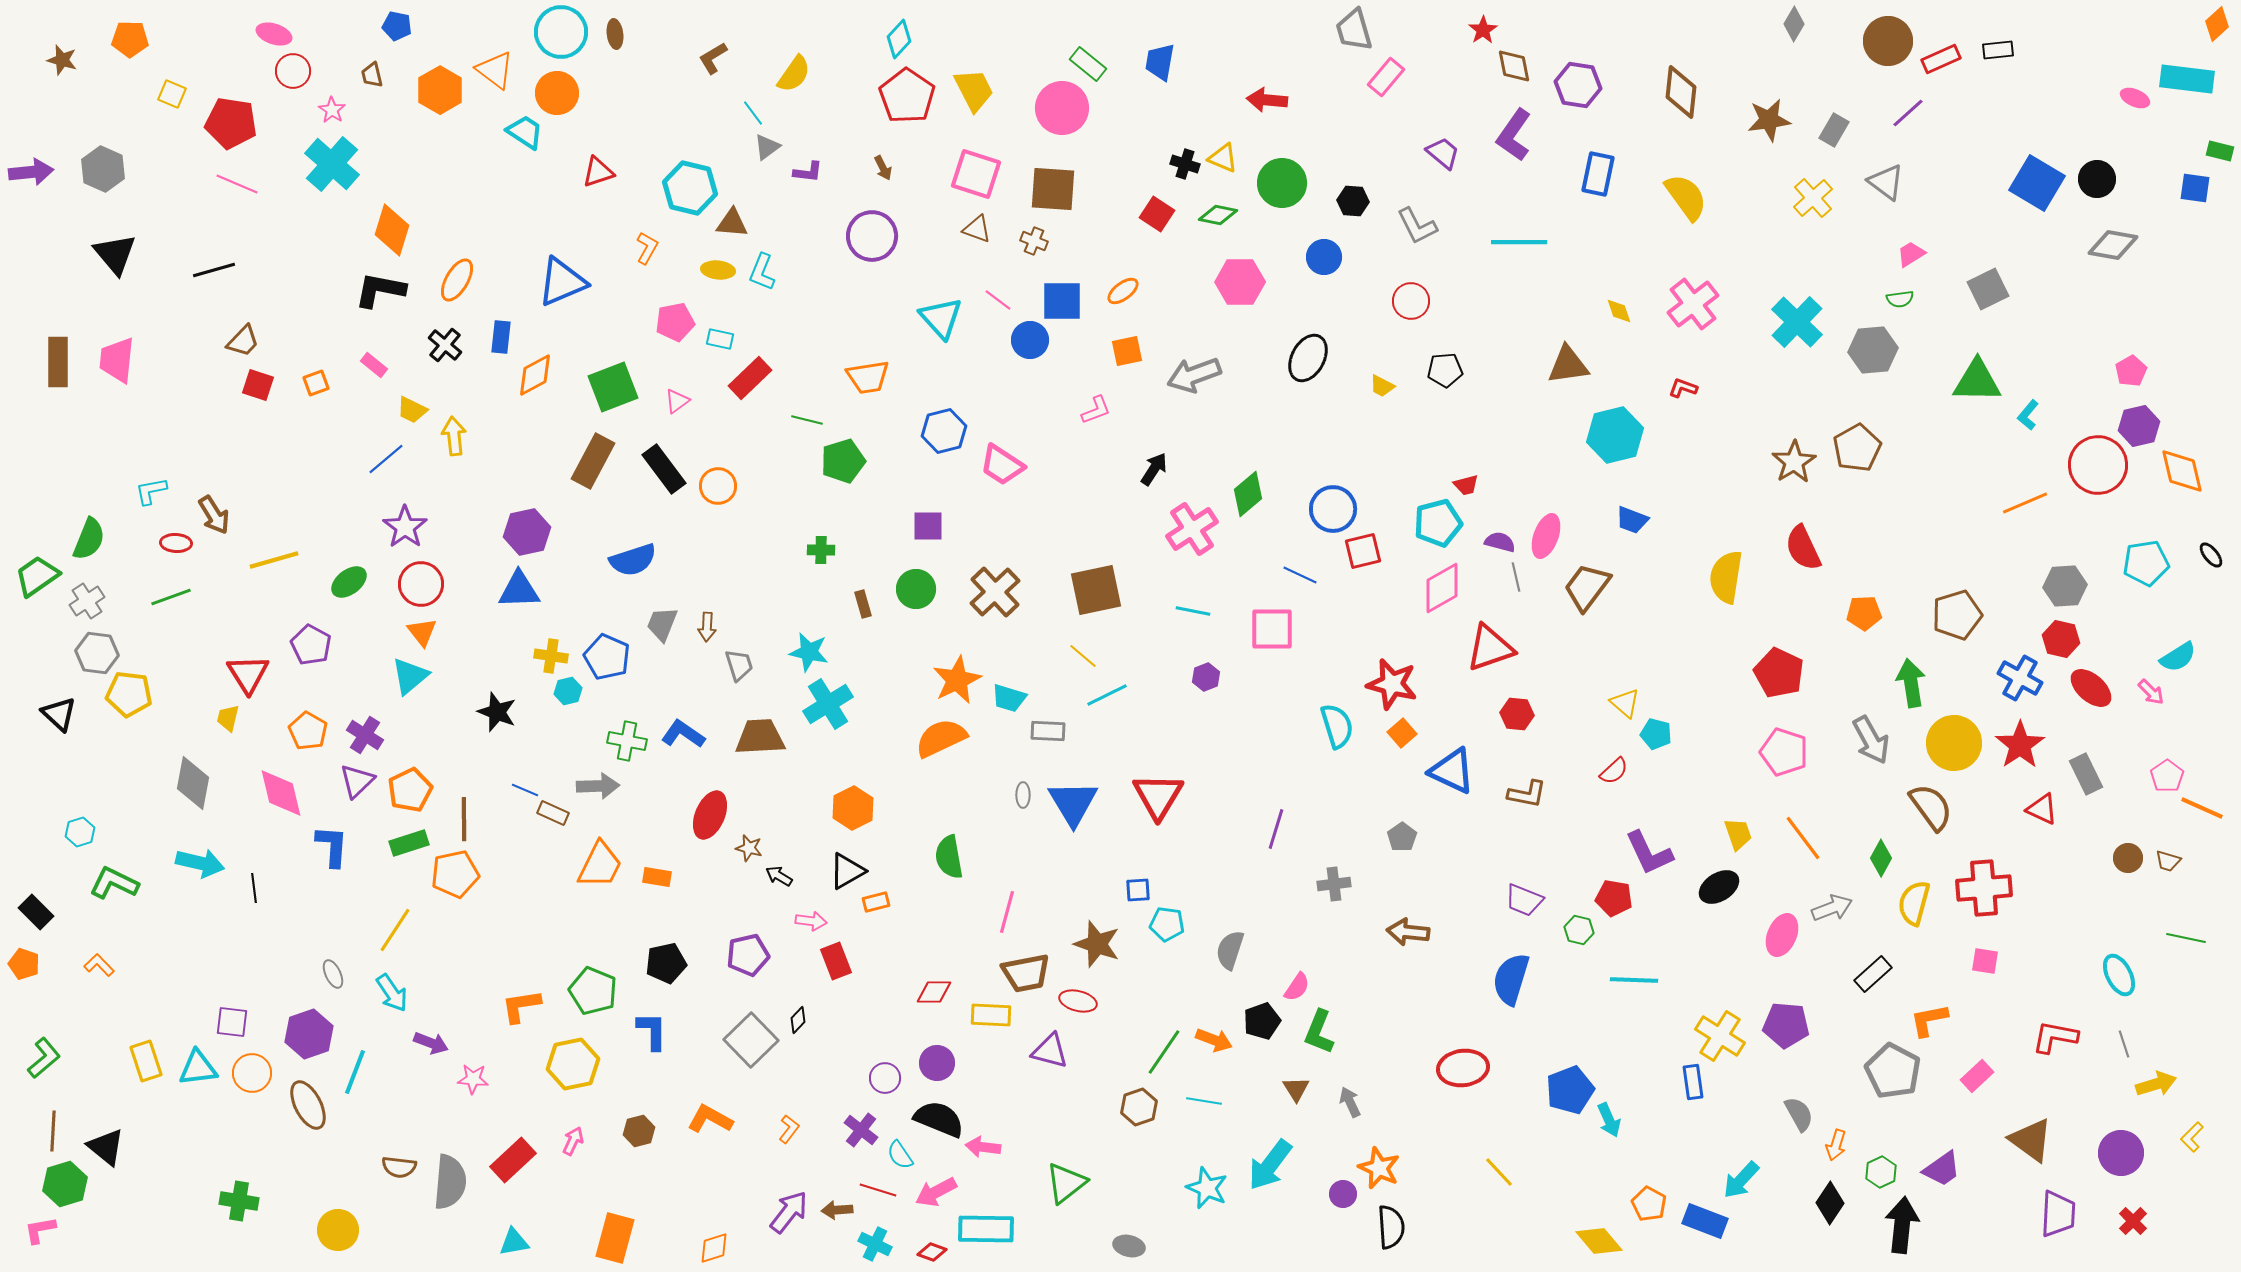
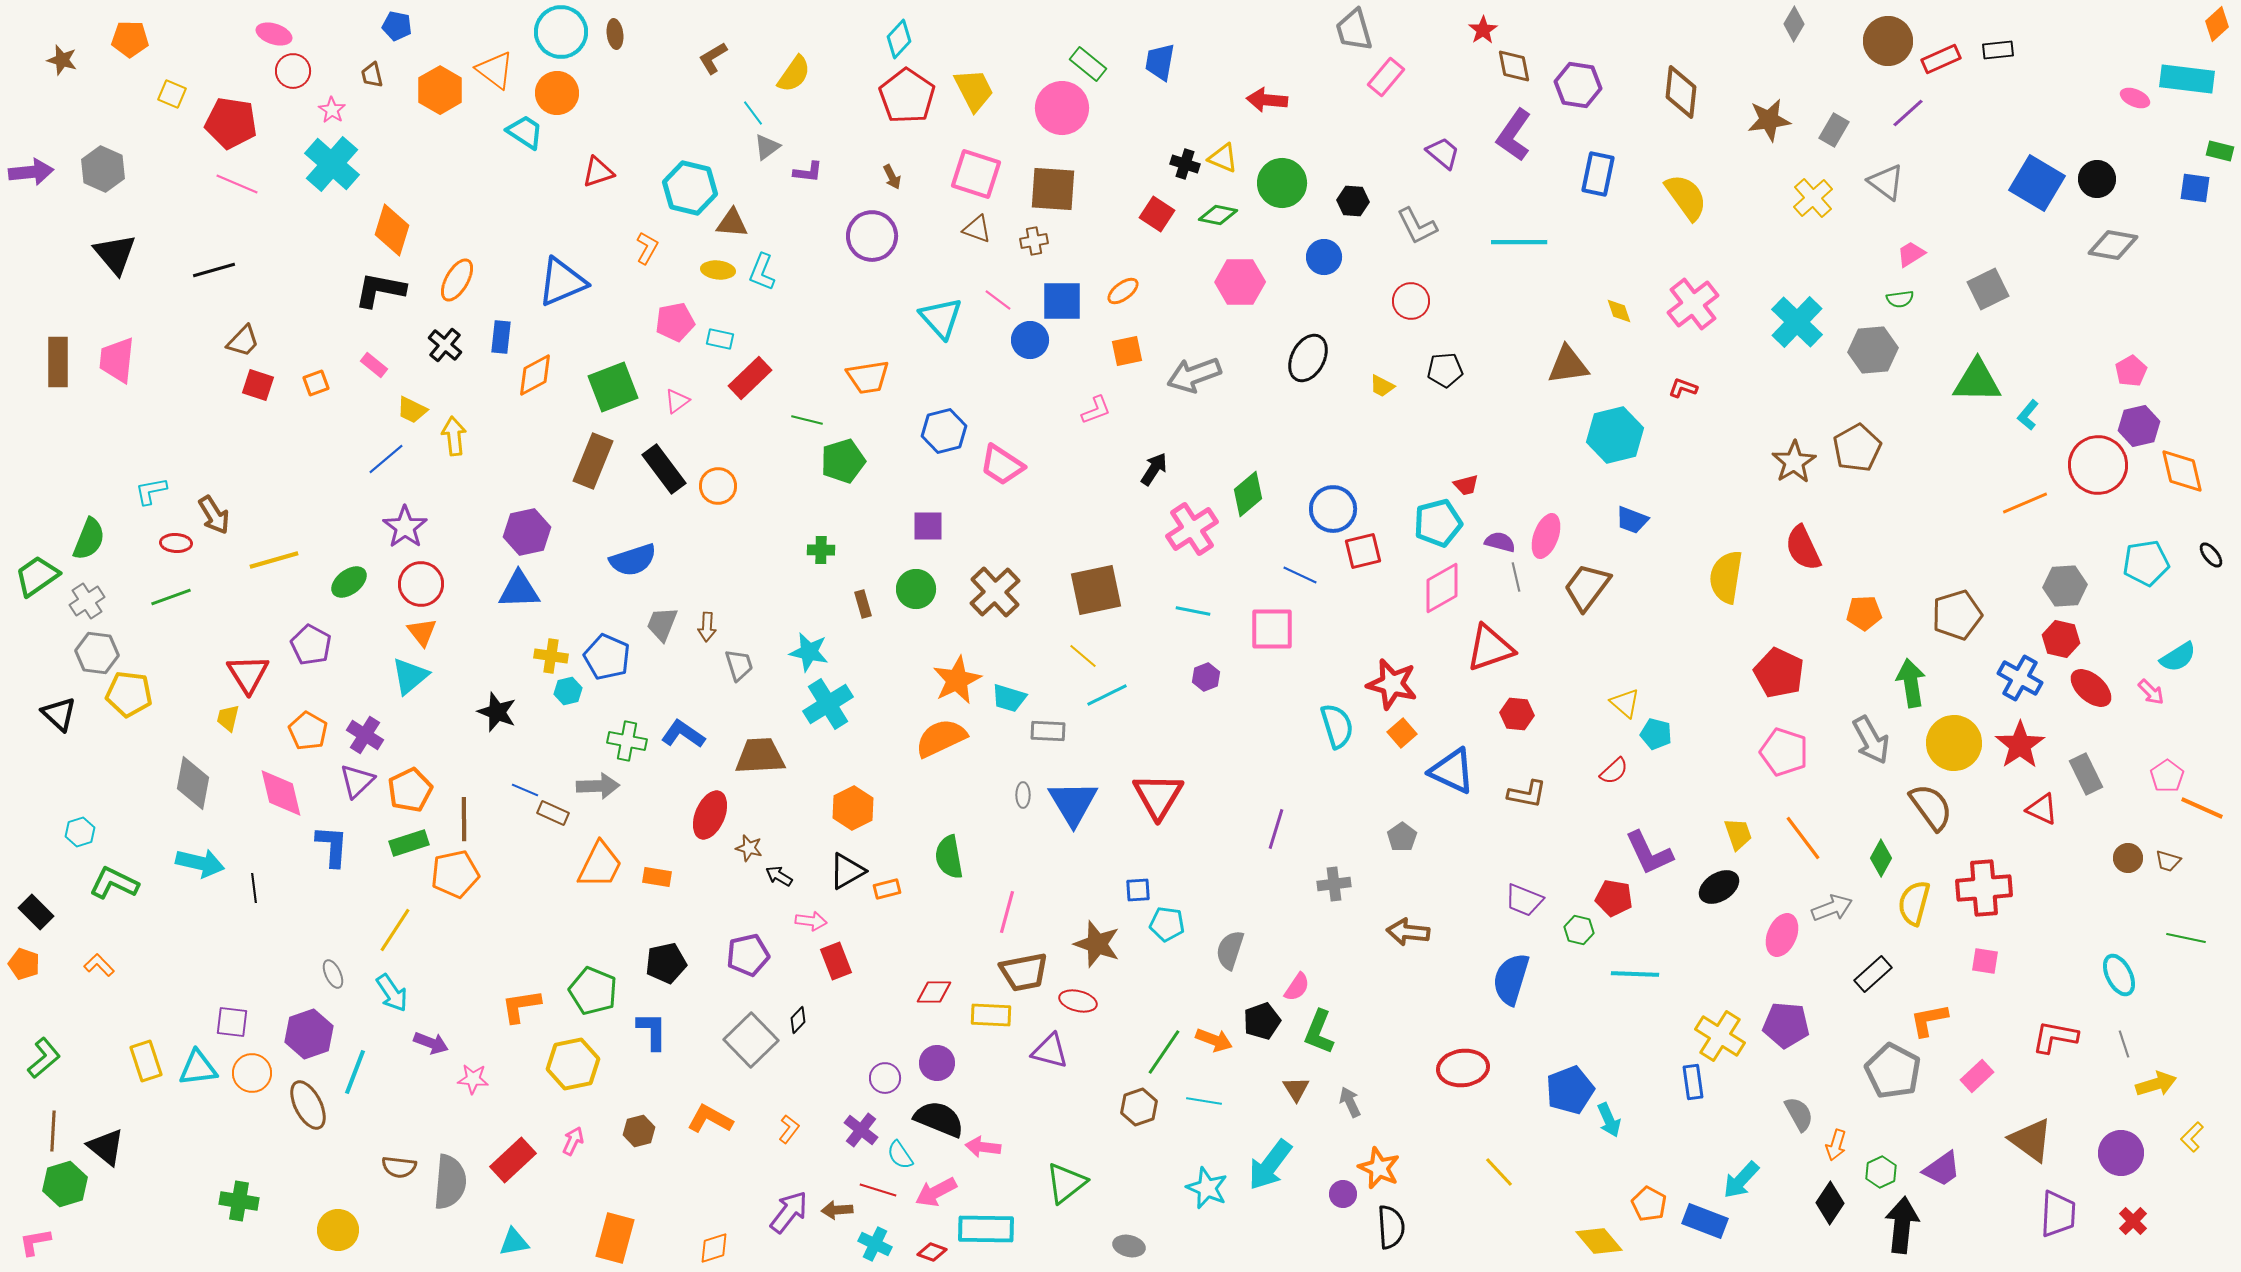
brown arrow at (883, 168): moved 9 px right, 9 px down
brown cross at (1034, 241): rotated 32 degrees counterclockwise
brown rectangle at (593, 461): rotated 6 degrees counterclockwise
brown trapezoid at (760, 737): moved 19 px down
orange rectangle at (876, 902): moved 11 px right, 13 px up
brown trapezoid at (1026, 973): moved 2 px left, 1 px up
cyan line at (1634, 980): moved 1 px right, 6 px up
pink L-shape at (40, 1230): moved 5 px left, 12 px down
